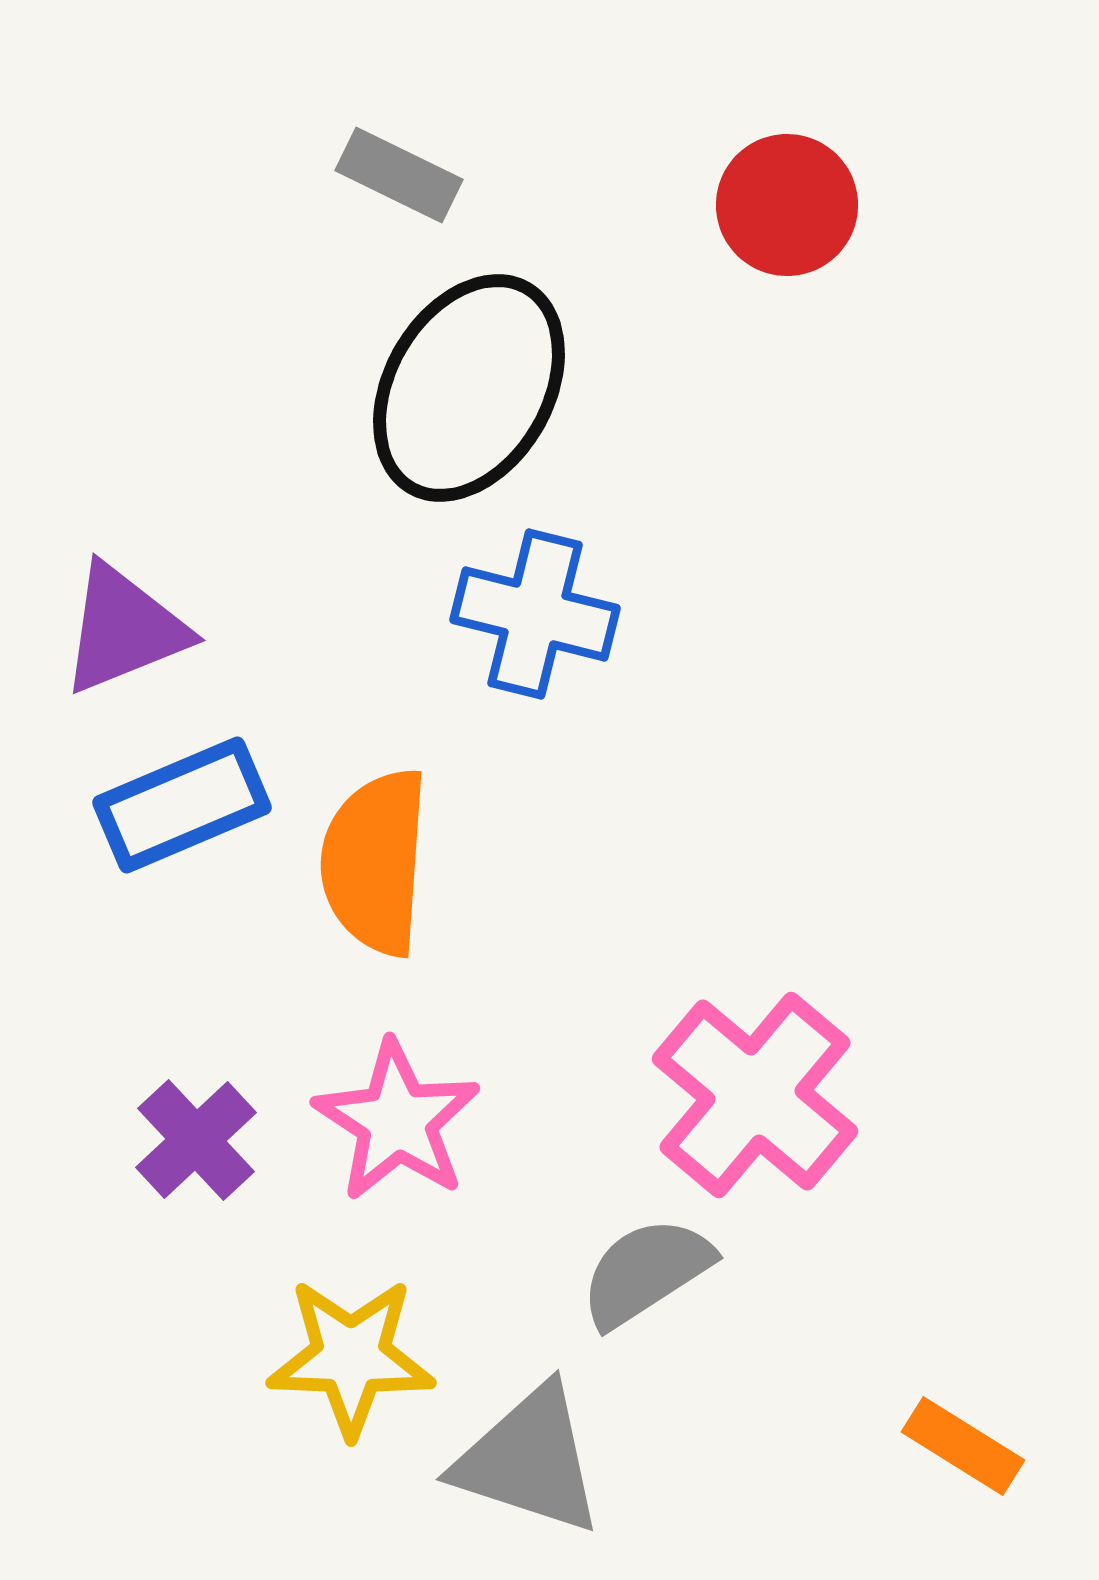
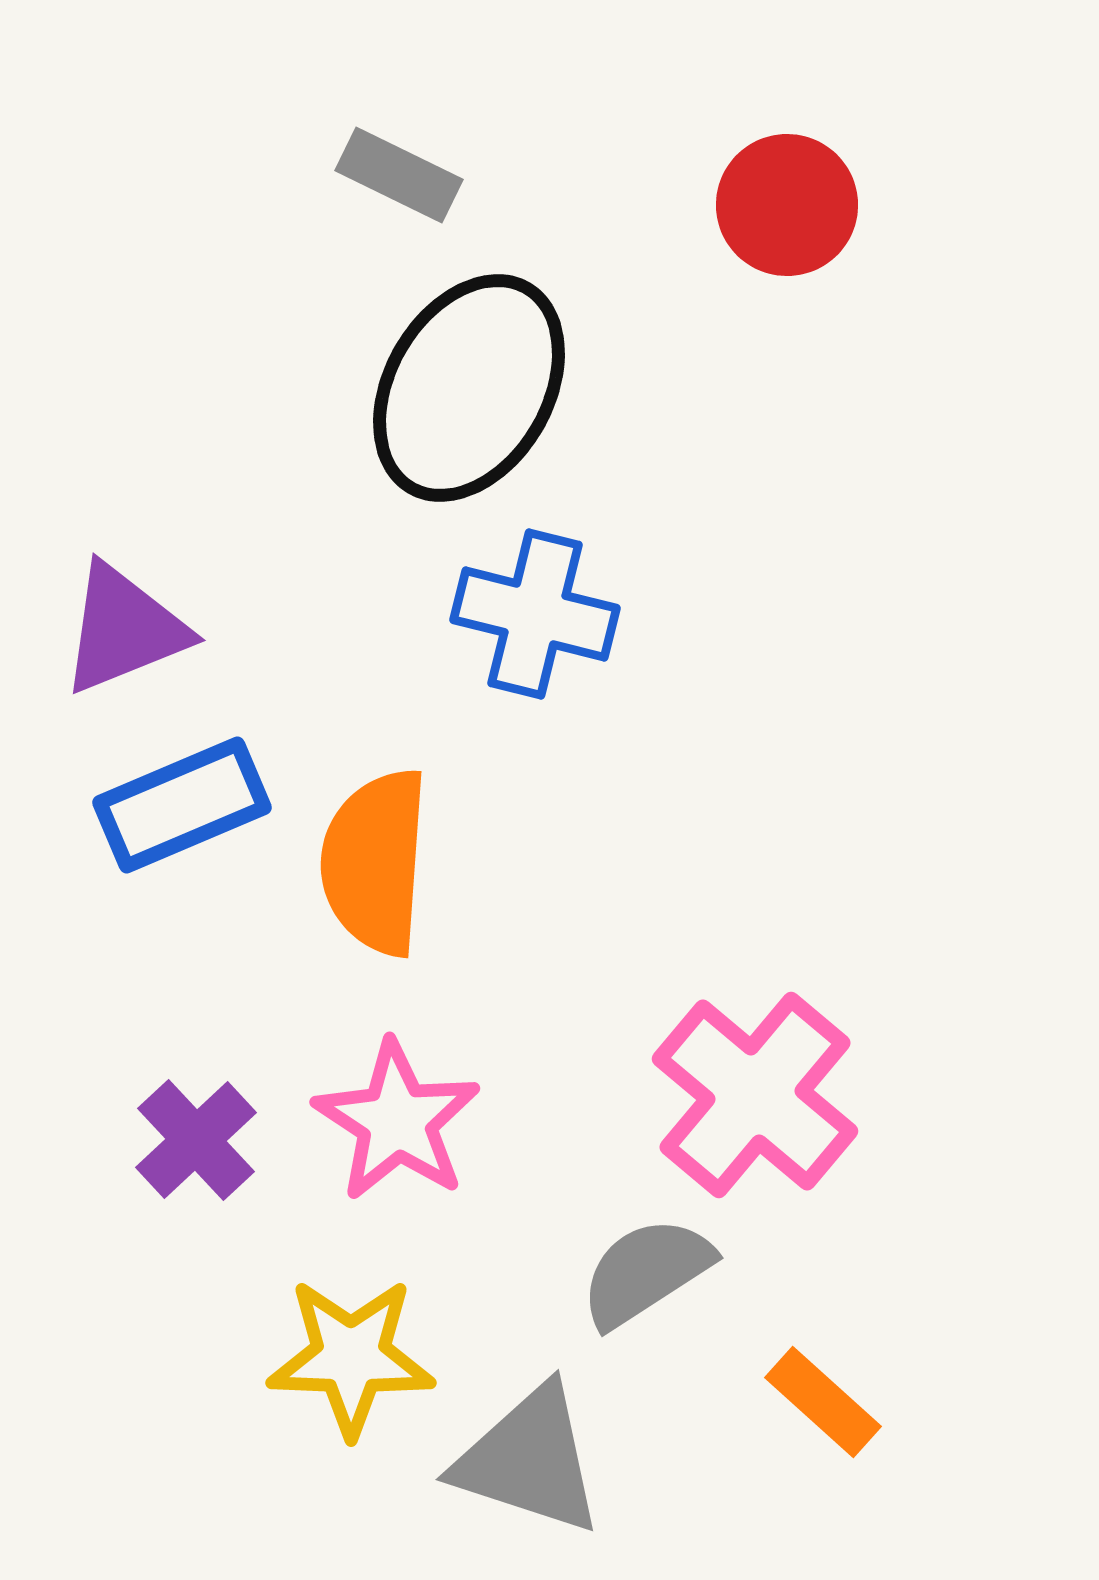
orange rectangle: moved 140 px left, 44 px up; rotated 10 degrees clockwise
